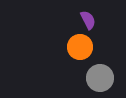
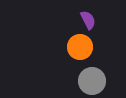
gray circle: moved 8 px left, 3 px down
